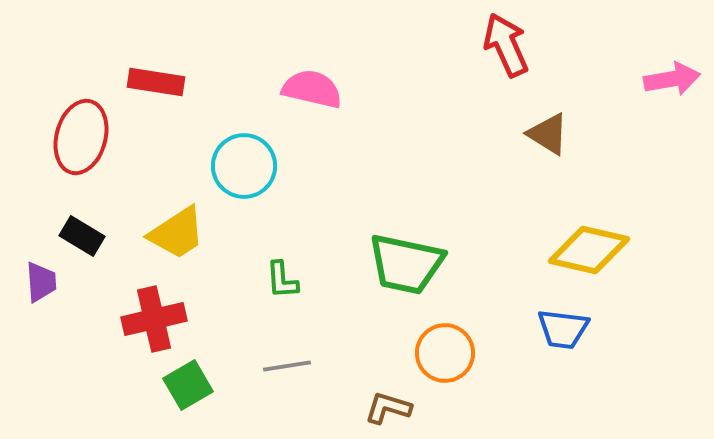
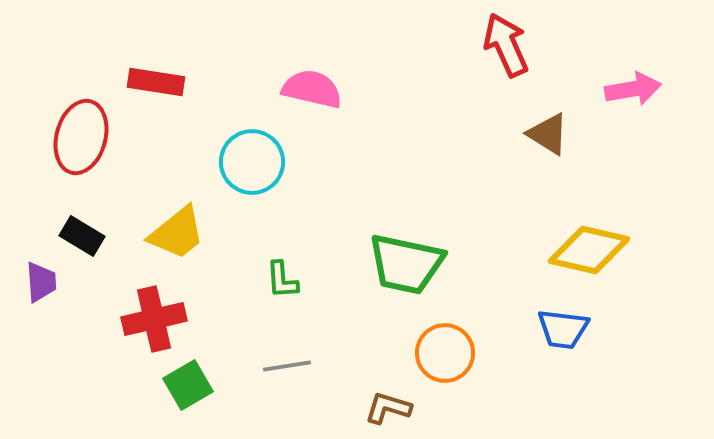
pink arrow: moved 39 px left, 10 px down
cyan circle: moved 8 px right, 4 px up
yellow trapezoid: rotated 6 degrees counterclockwise
